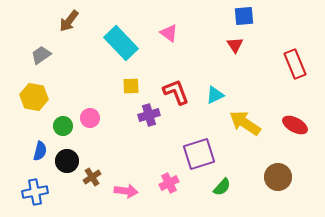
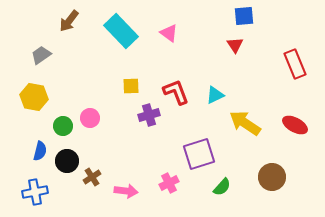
cyan rectangle: moved 12 px up
brown circle: moved 6 px left
